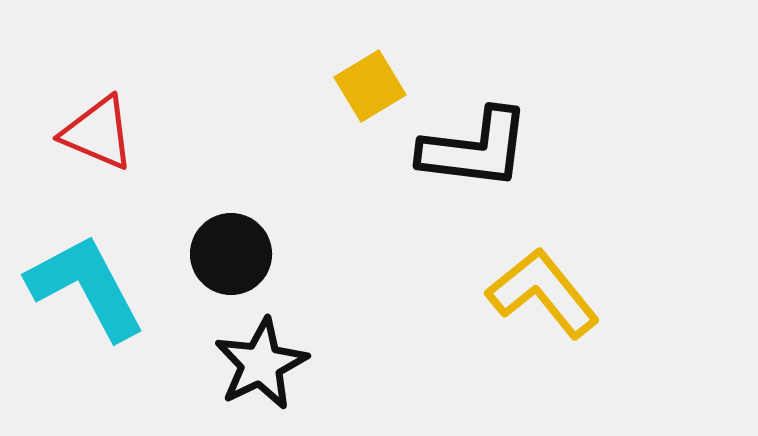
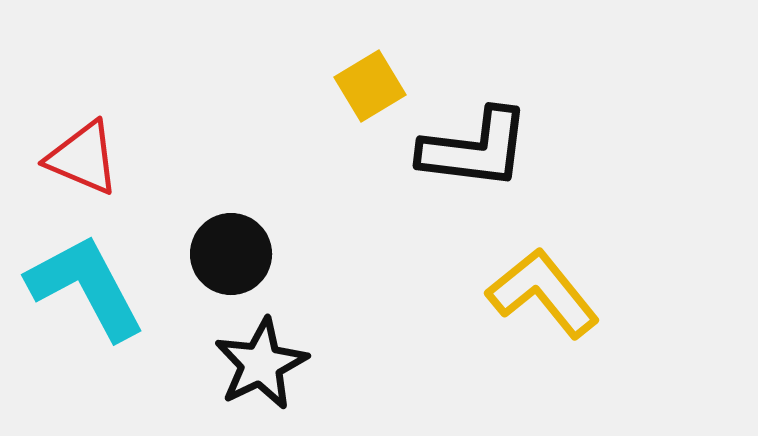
red triangle: moved 15 px left, 25 px down
